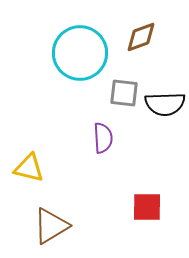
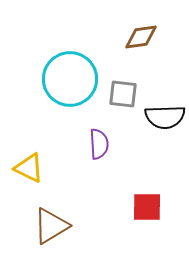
brown diamond: rotated 12 degrees clockwise
cyan circle: moved 10 px left, 26 px down
gray square: moved 1 px left, 1 px down
black semicircle: moved 13 px down
purple semicircle: moved 4 px left, 6 px down
yellow triangle: rotated 12 degrees clockwise
